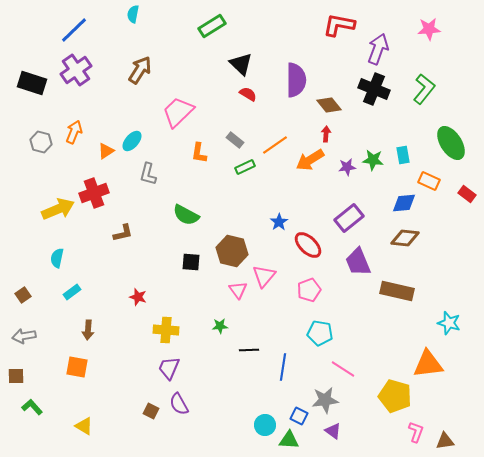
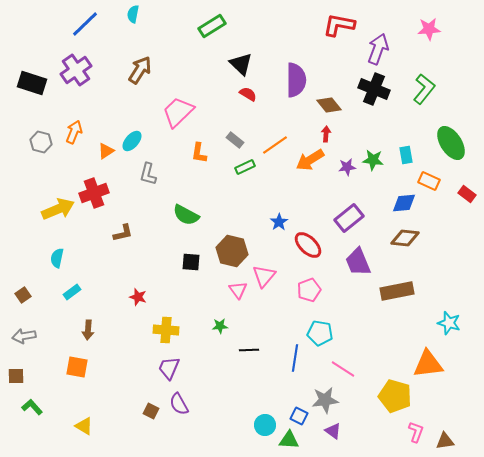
blue line at (74, 30): moved 11 px right, 6 px up
cyan rectangle at (403, 155): moved 3 px right
brown rectangle at (397, 291): rotated 24 degrees counterclockwise
blue line at (283, 367): moved 12 px right, 9 px up
